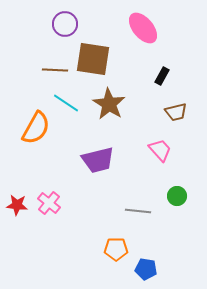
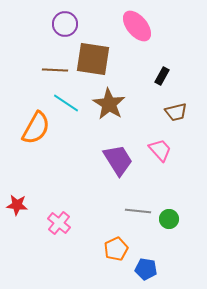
pink ellipse: moved 6 px left, 2 px up
purple trapezoid: moved 20 px right; rotated 108 degrees counterclockwise
green circle: moved 8 px left, 23 px down
pink cross: moved 10 px right, 20 px down
orange pentagon: rotated 25 degrees counterclockwise
